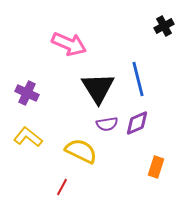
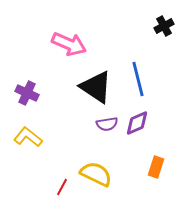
black triangle: moved 2 px left, 1 px up; rotated 24 degrees counterclockwise
yellow semicircle: moved 15 px right, 23 px down
